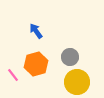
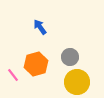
blue arrow: moved 4 px right, 4 px up
